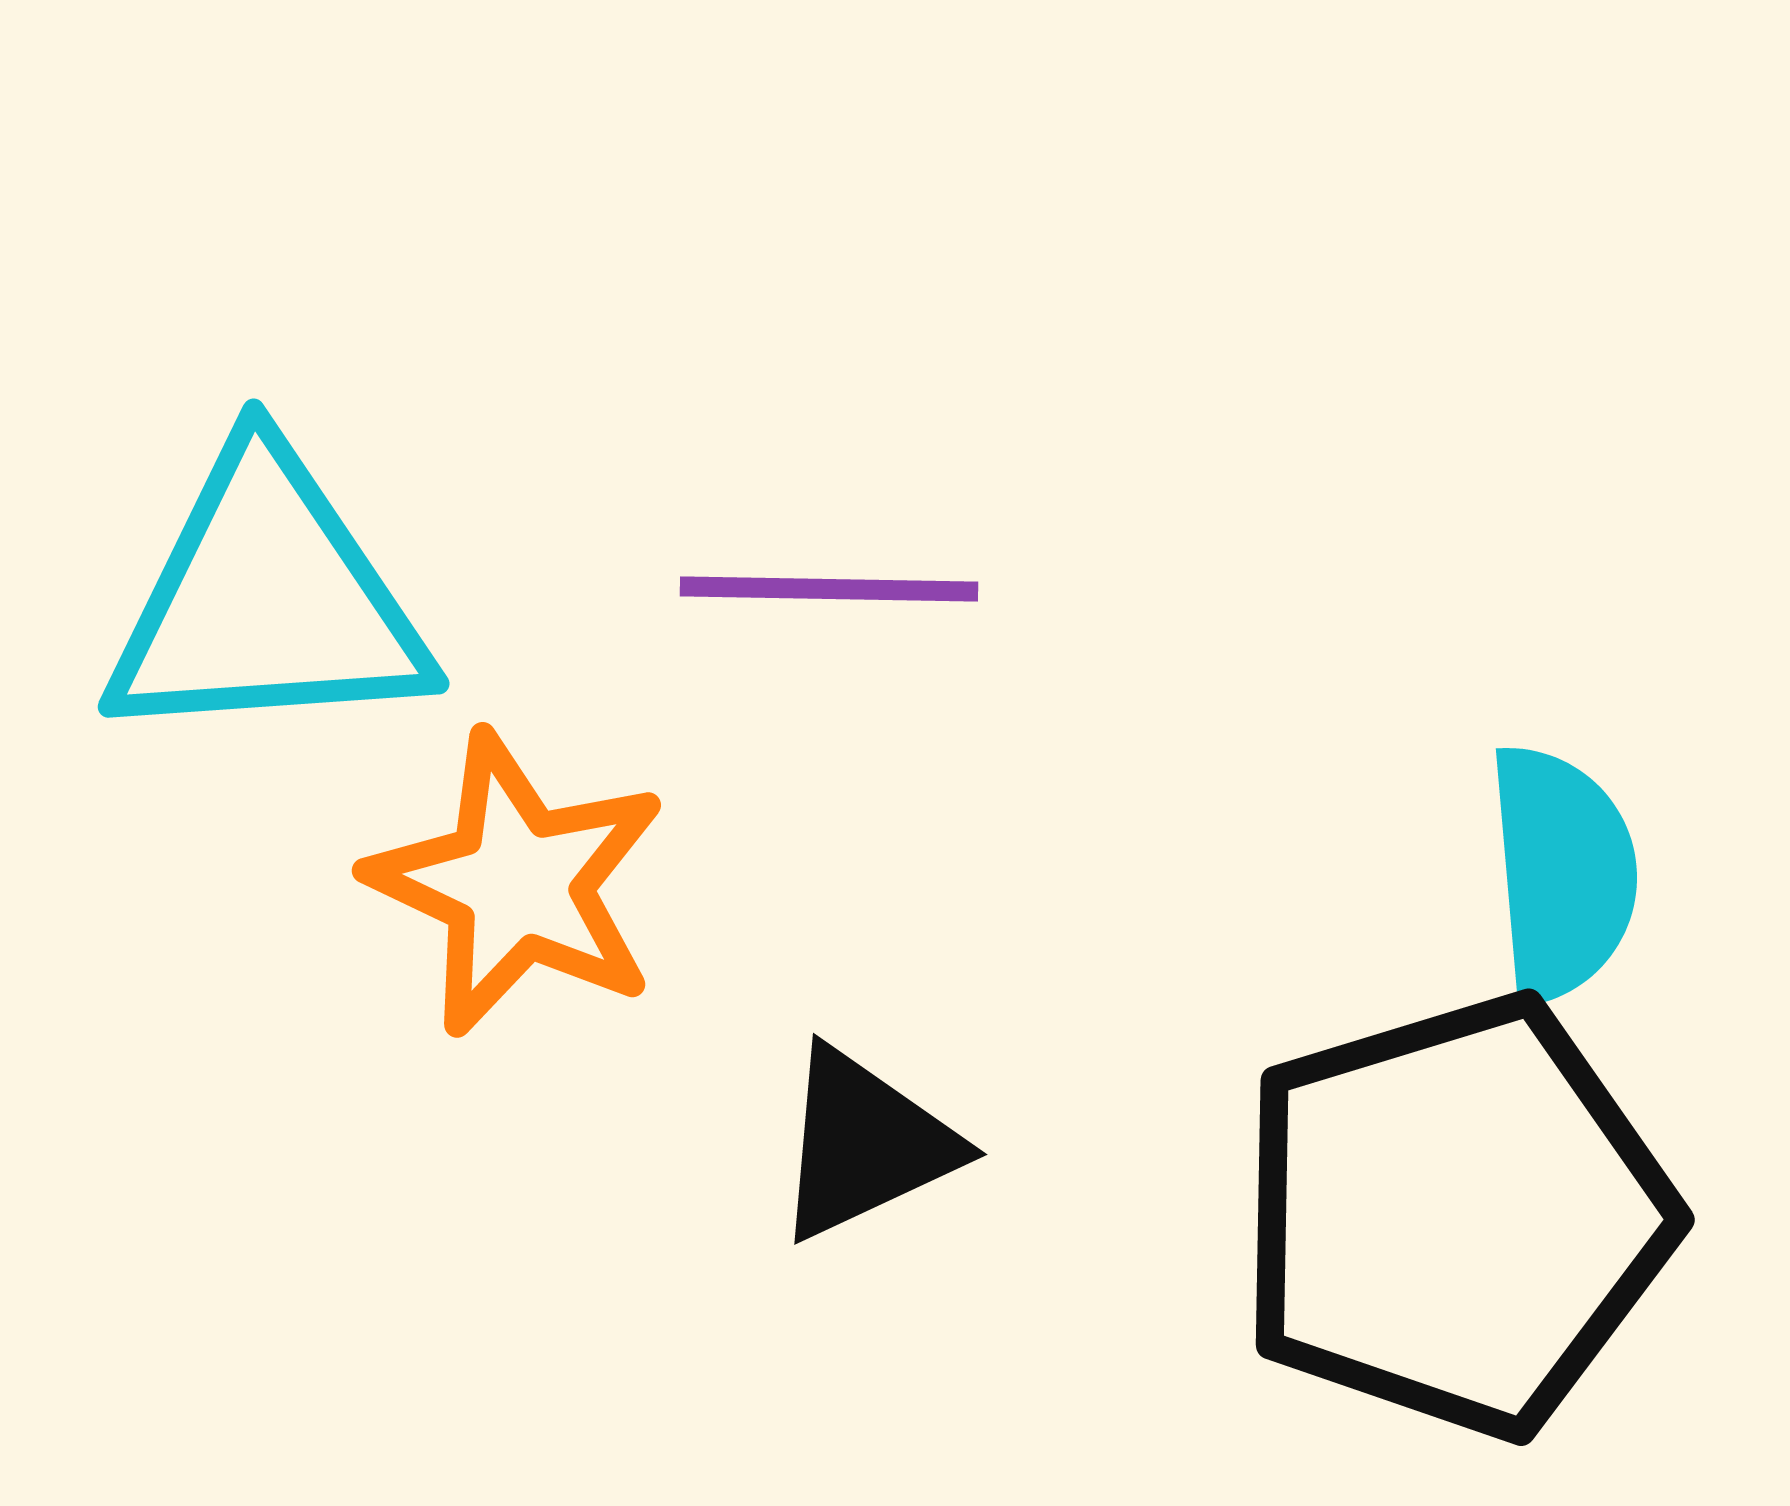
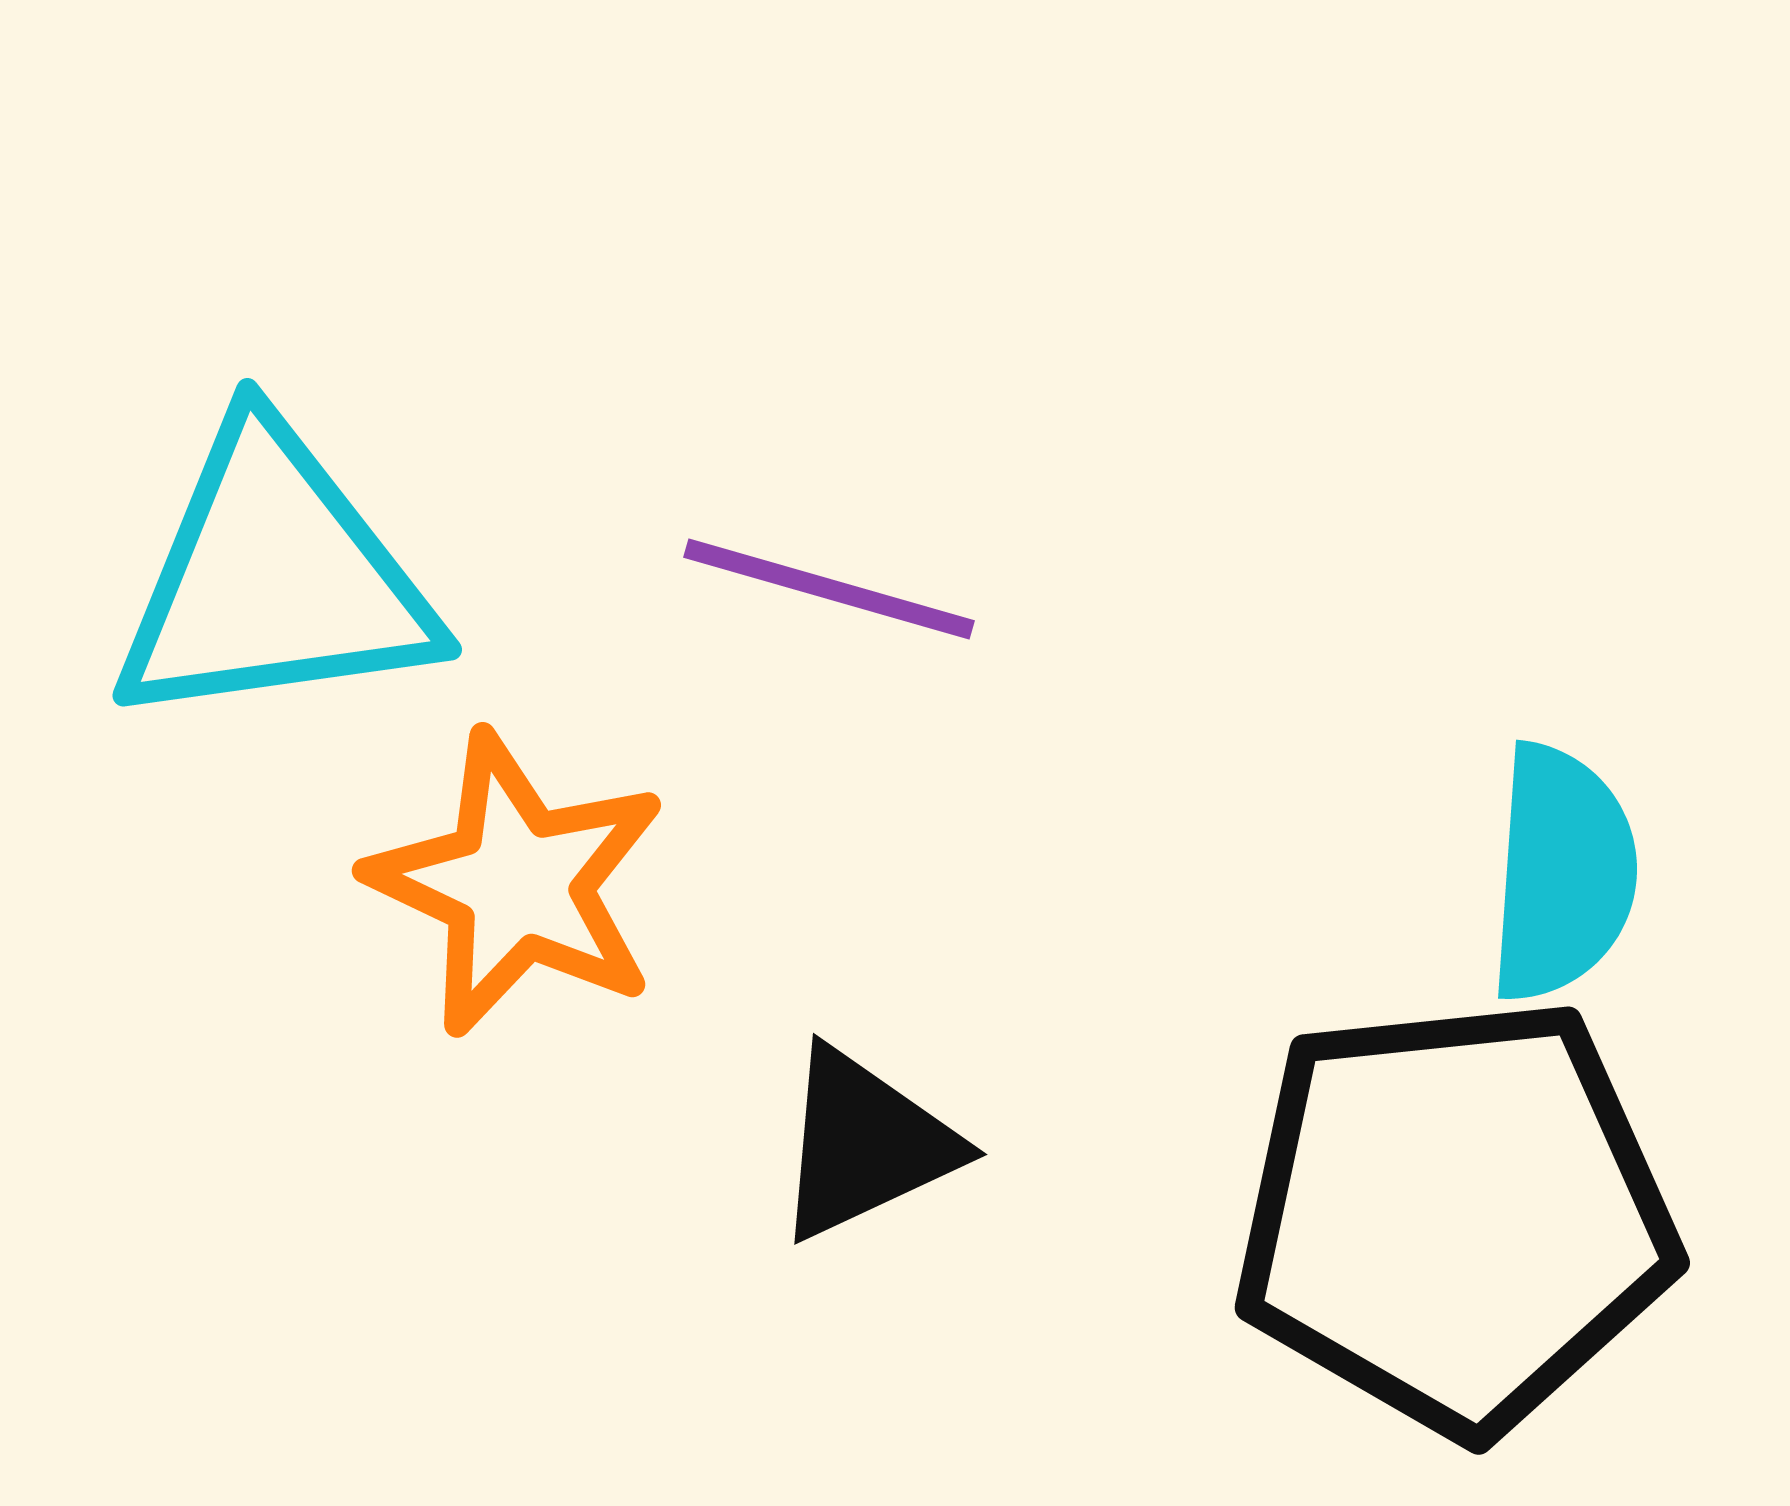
purple line: rotated 15 degrees clockwise
cyan triangle: moved 7 px right, 22 px up; rotated 4 degrees counterclockwise
cyan semicircle: rotated 9 degrees clockwise
black pentagon: rotated 11 degrees clockwise
